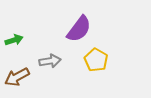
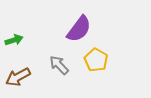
gray arrow: moved 9 px right, 4 px down; rotated 125 degrees counterclockwise
brown arrow: moved 1 px right
